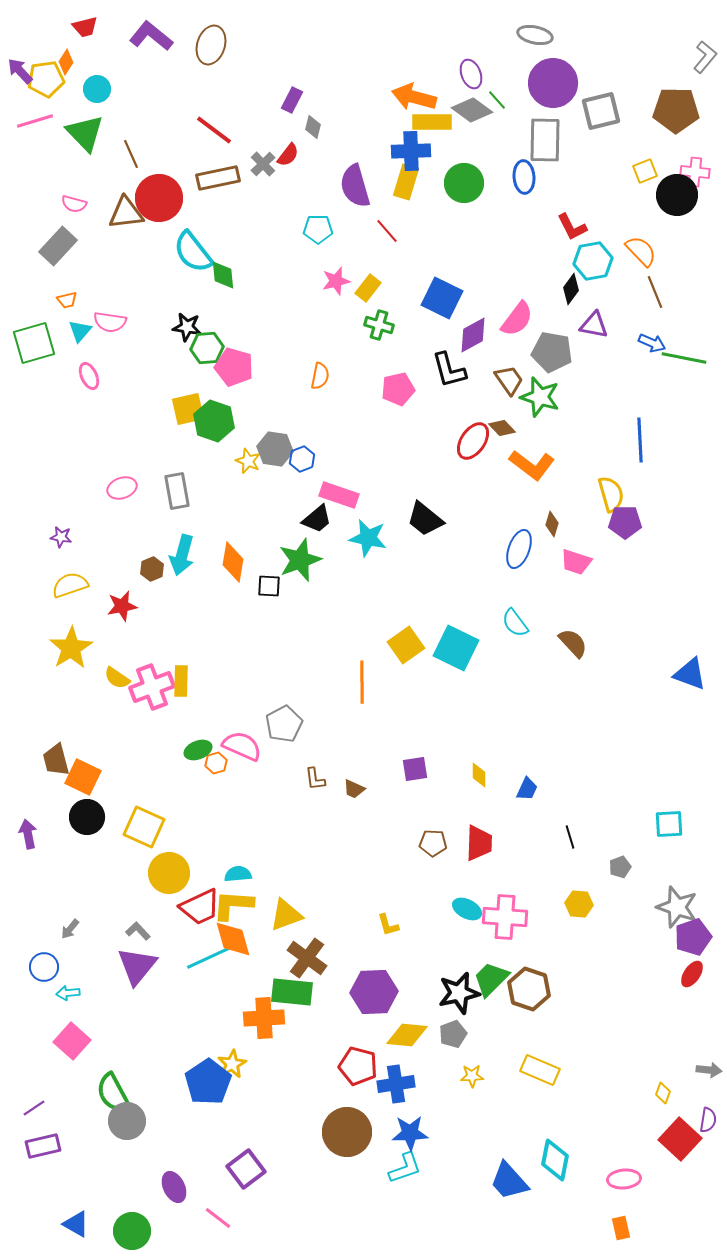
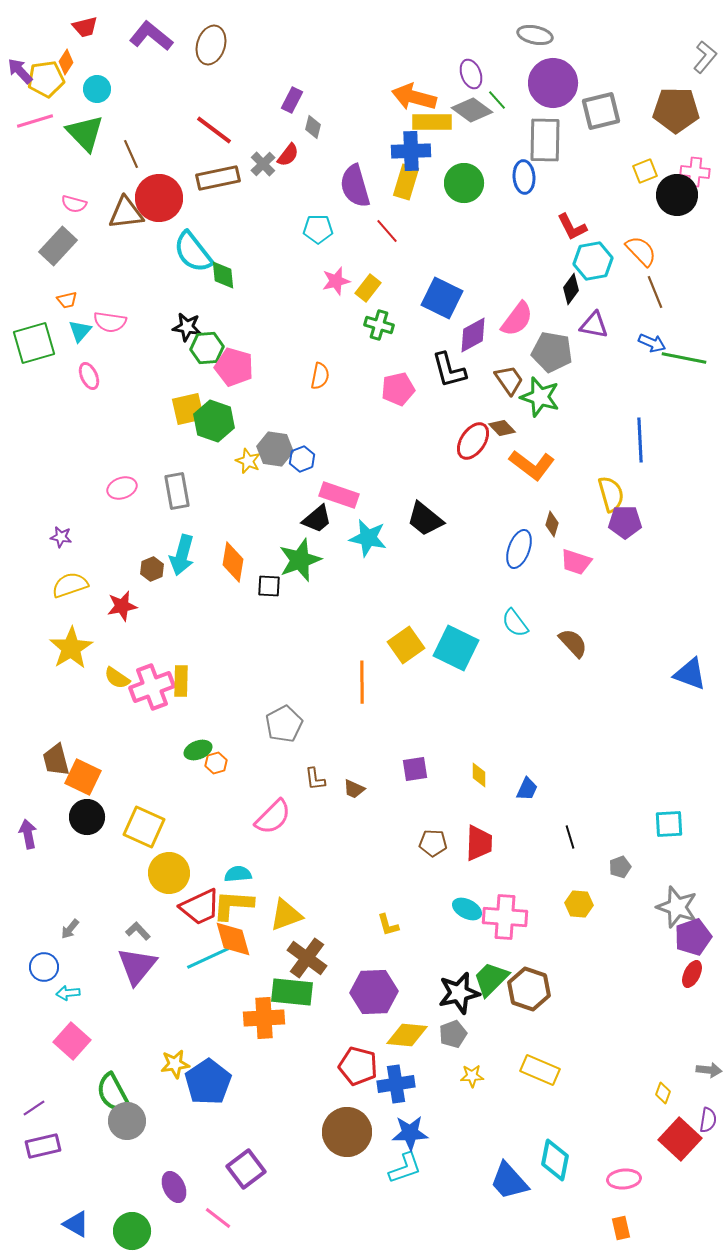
pink semicircle at (242, 746): moved 31 px right, 71 px down; rotated 111 degrees clockwise
red ellipse at (692, 974): rotated 8 degrees counterclockwise
yellow star at (232, 1064): moved 57 px left; rotated 20 degrees clockwise
